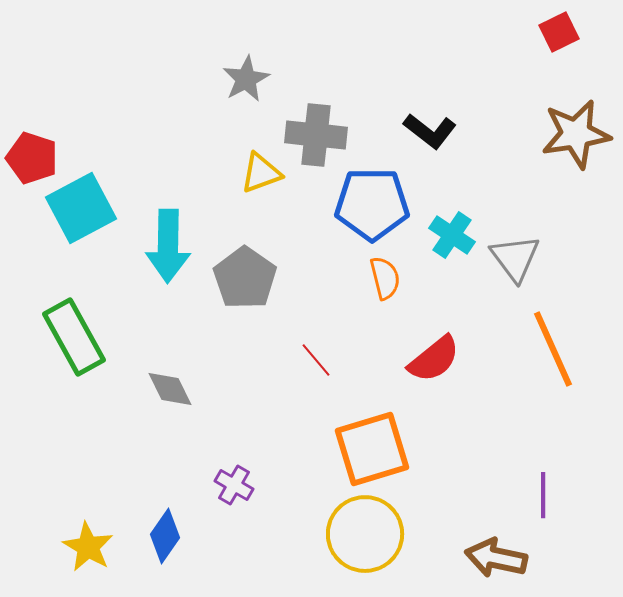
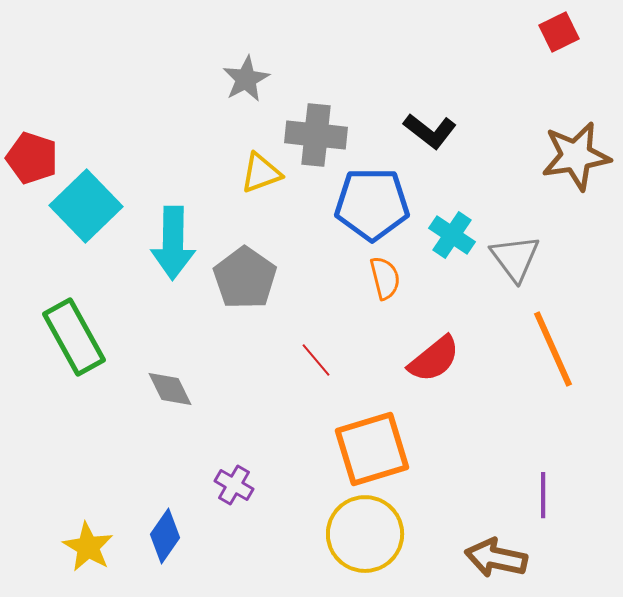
brown star: moved 22 px down
cyan square: moved 5 px right, 2 px up; rotated 16 degrees counterclockwise
cyan arrow: moved 5 px right, 3 px up
